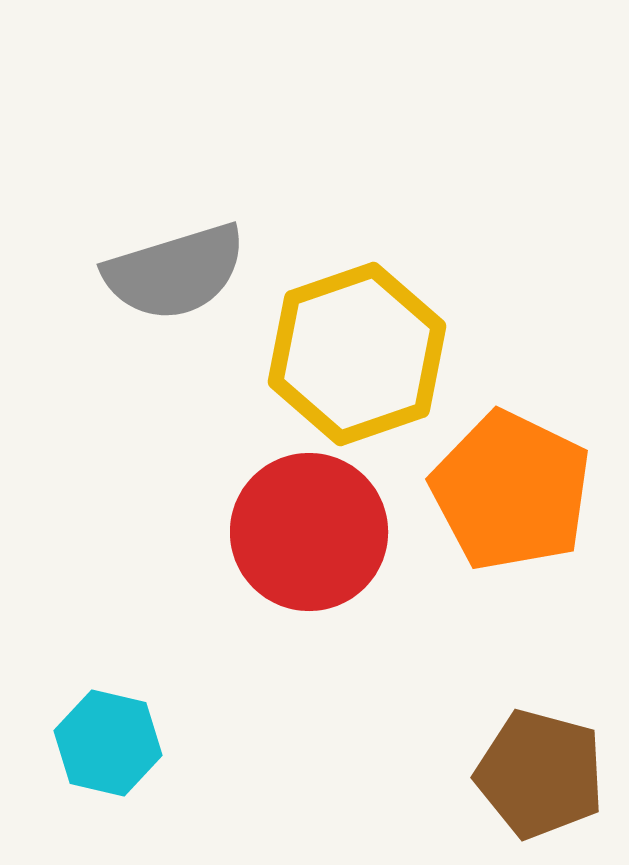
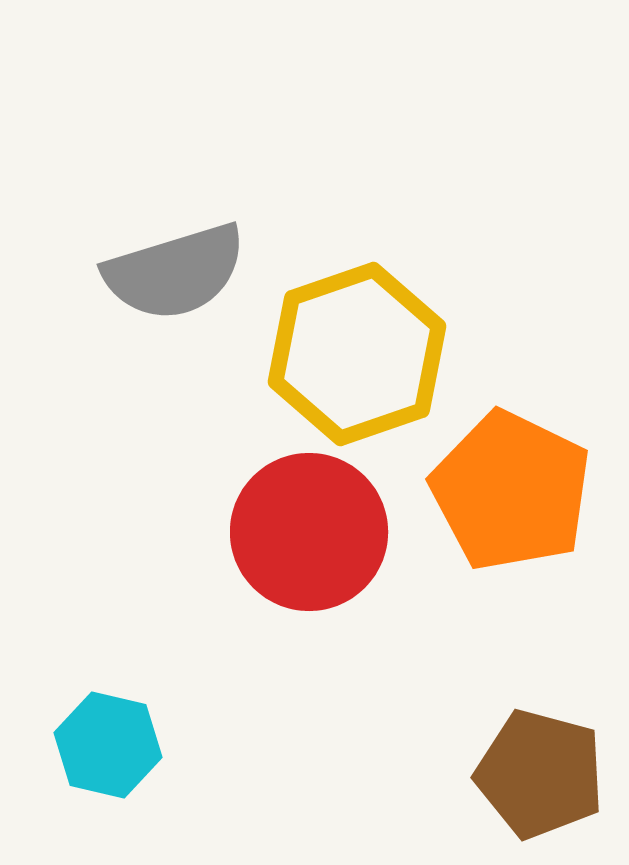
cyan hexagon: moved 2 px down
